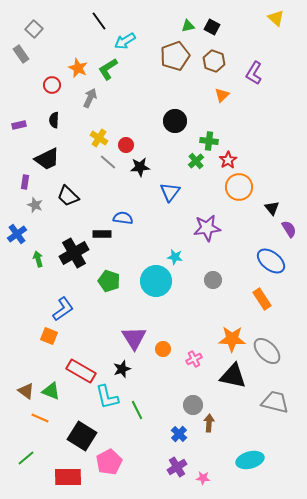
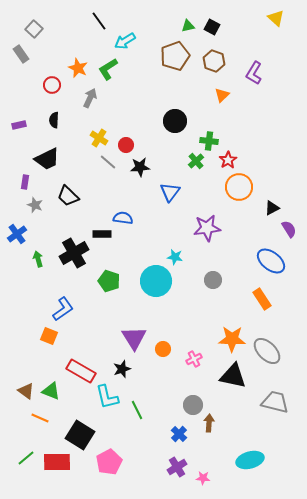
black triangle at (272, 208): rotated 42 degrees clockwise
black square at (82, 436): moved 2 px left, 1 px up
red rectangle at (68, 477): moved 11 px left, 15 px up
